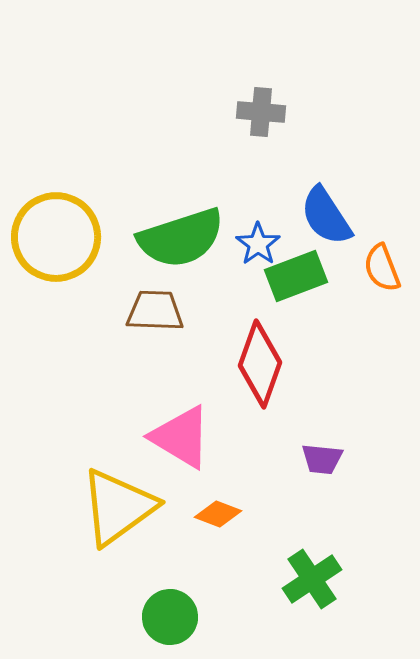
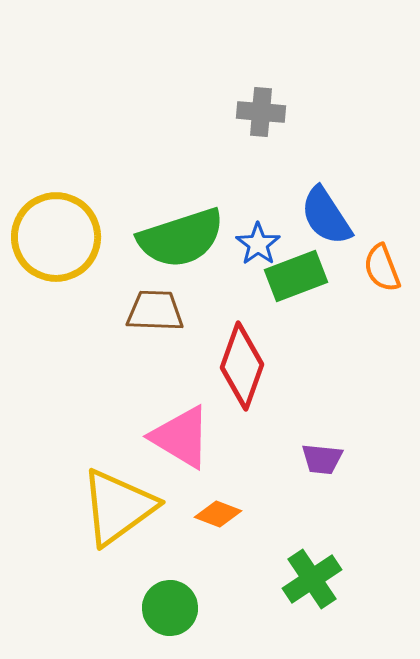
red diamond: moved 18 px left, 2 px down
green circle: moved 9 px up
